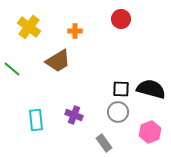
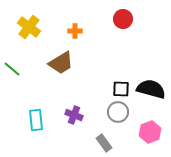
red circle: moved 2 px right
brown trapezoid: moved 3 px right, 2 px down
